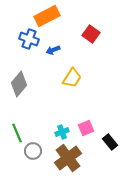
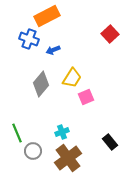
red square: moved 19 px right; rotated 12 degrees clockwise
gray diamond: moved 22 px right
pink square: moved 31 px up
